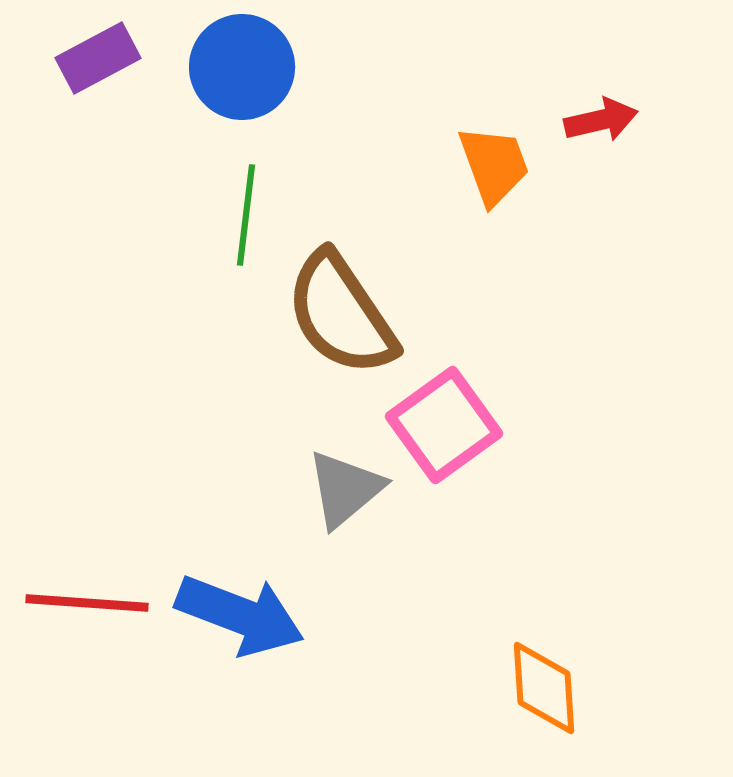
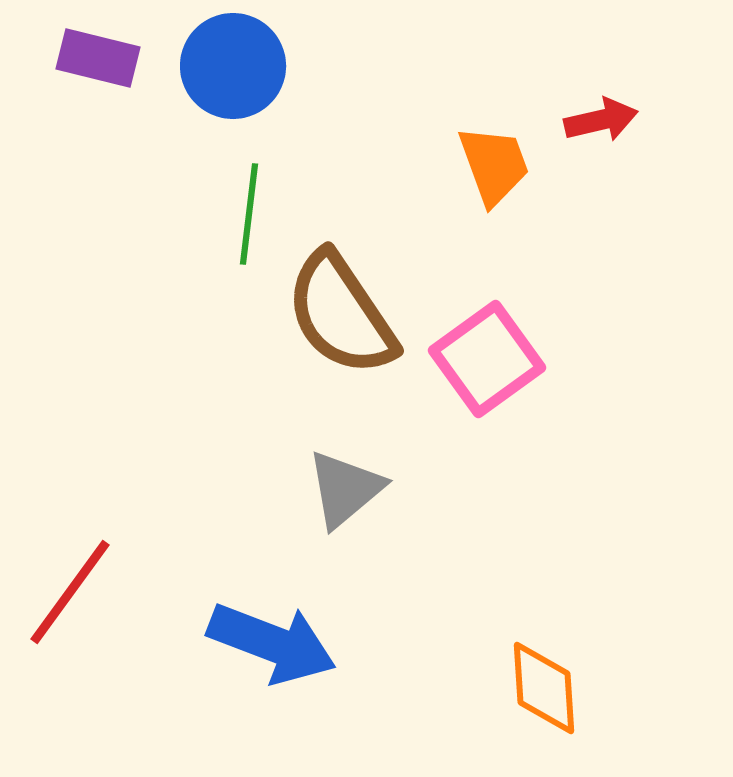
purple rectangle: rotated 42 degrees clockwise
blue circle: moved 9 px left, 1 px up
green line: moved 3 px right, 1 px up
pink square: moved 43 px right, 66 px up
red line: moved 17 px left, 11 px up; rotated 58 degrees counterclockwise
blue arrow: moved 32 px right, 28 px down
